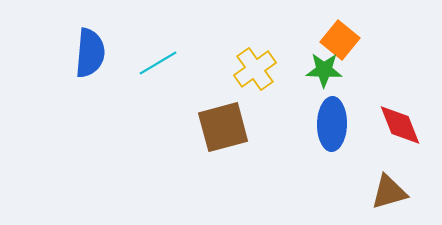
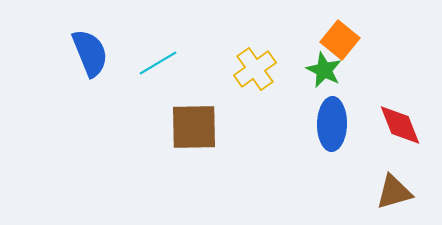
blue semicircle: rotated 27 degrees counterclockwise
green star: rotated 24 degrees clockwise
brown square: moved 29 px left; rotated 14 degrees clockwise
brown triangle: moved 5 px right
